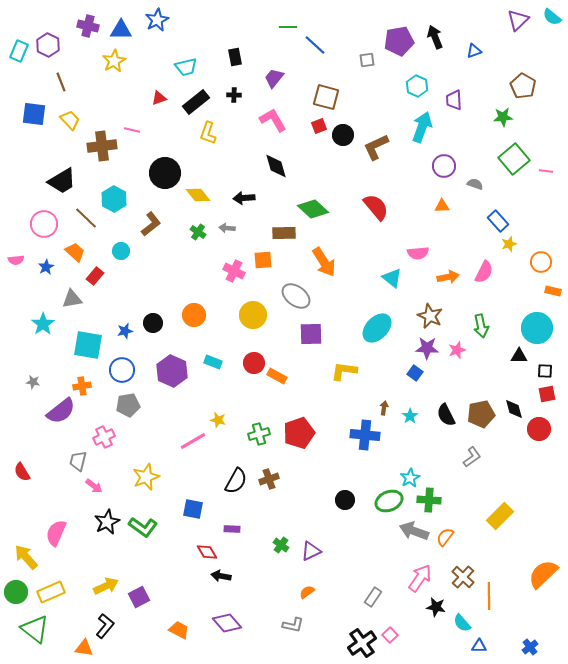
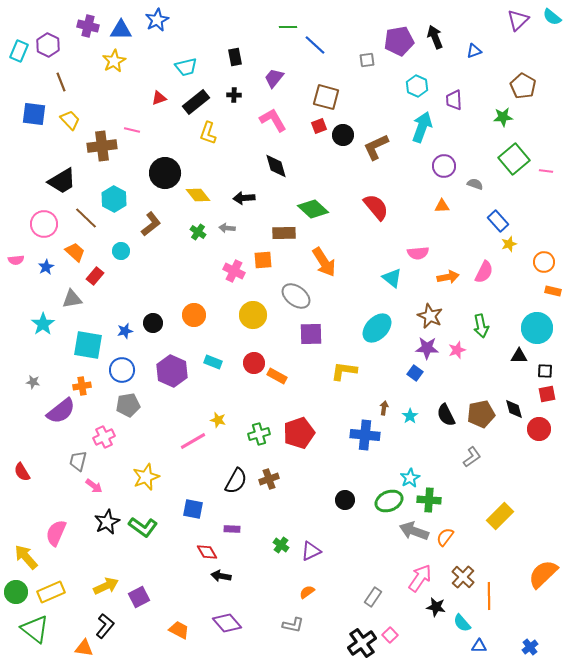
orange circle at (541, 262): moved 3 px right
